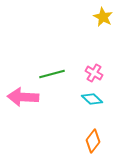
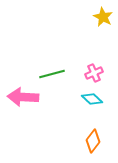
pink cross: rotated 36 degrees clockwise
